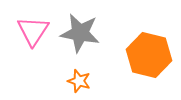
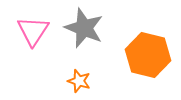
gray star: moved 4 px right, 5 px up; rotated 12 degrees clockwise
orange hexagon: moved 1 px left
